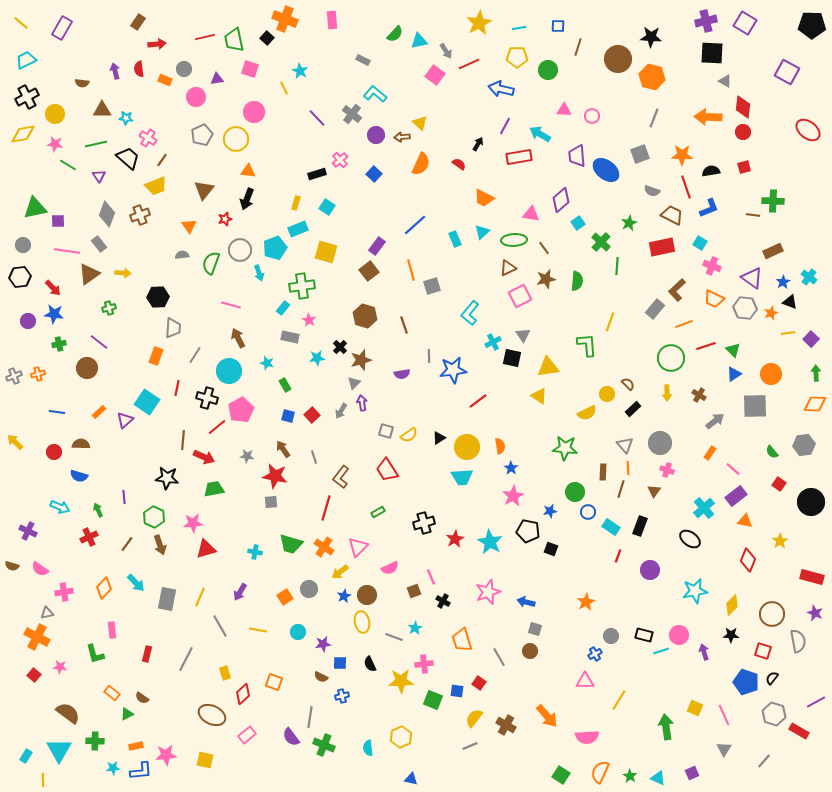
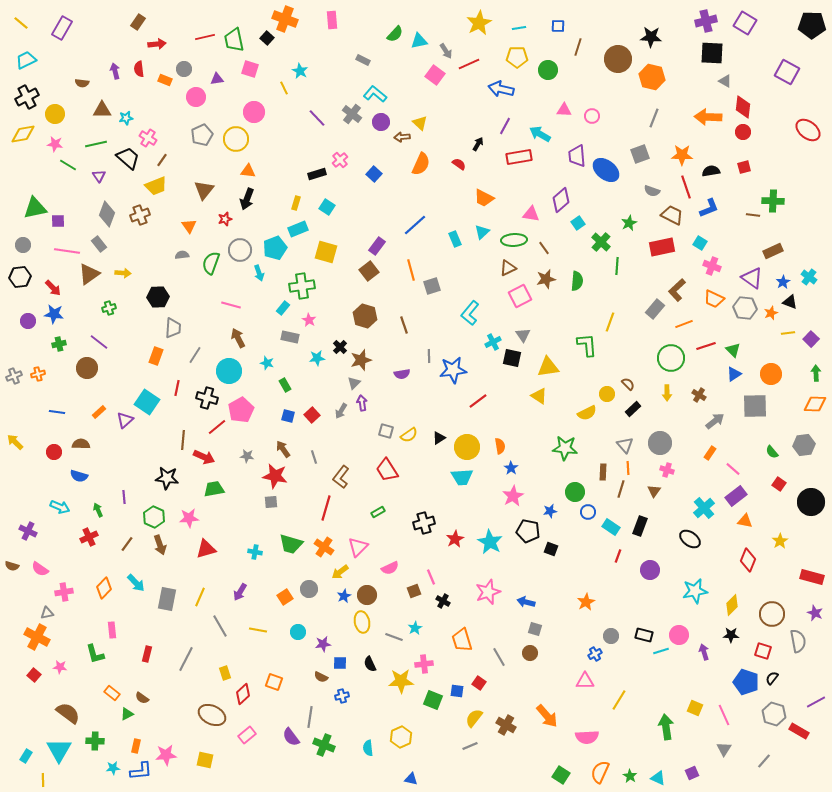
cyan star at (126, 118): rotated 16 degrees counterclockwise
purple circle at (376, 135): moved 5 px right, 13 px up
pink star at (193, 523): moved 4 px left, 5 px up
brown circle at (530, 651): moved 2 px down
orange rectangle at (136, 746): rotated 64 degrees counterclockwise
